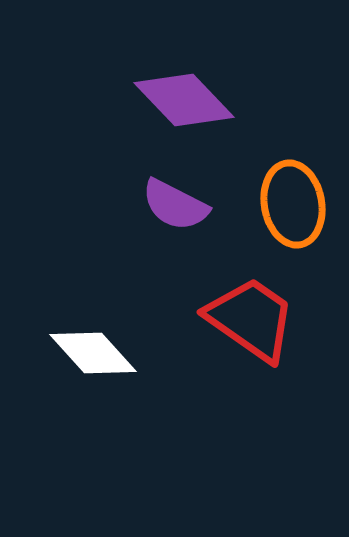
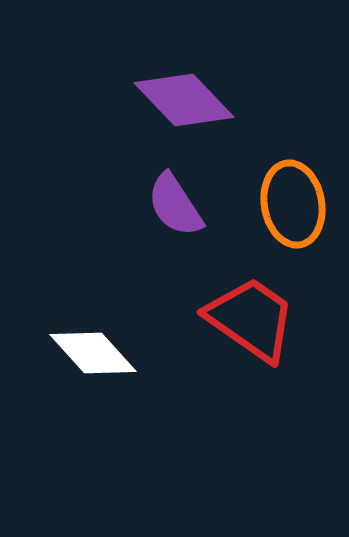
purple semicircle: rotated 30 degrees clockwise
